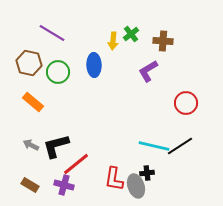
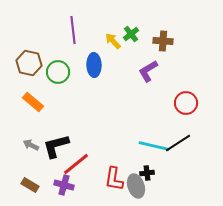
purple line: moved 21 px right, 3 px up; rotated 52 degrees clockwise
yellow arrow: rotated 132 degrees clockwise
black line: moved 2 px left, 3 px up
